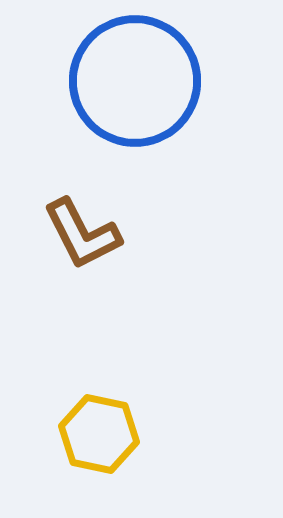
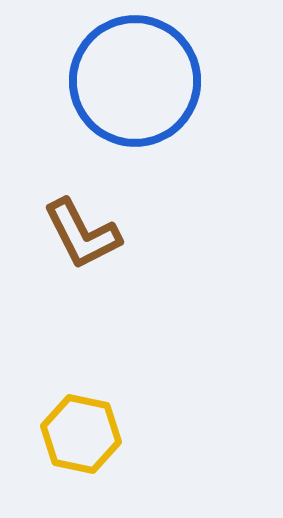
yellow hexagon: moved 18 px left
